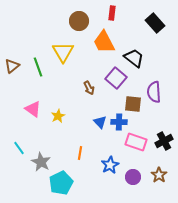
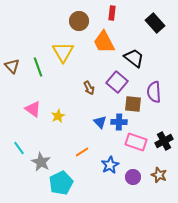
brown triangle: rotated 35 degrees counterclockwise
purple square: moved 1 px right, 4 px down
orange line: moved 2 px right, 1 px up; rotated 48 degrees clockwise
brown star: rotated 14 degrees counterclockwise
